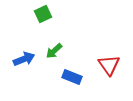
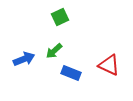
green square: moved 17 px right, 3 px down
red triangle: rotated 30 degrees counterclockwise
blue rectangle: moved 1 px left, 4 px up
